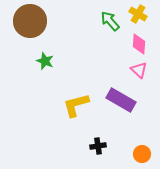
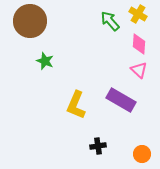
yellow L-shape: rotated 52 degrees counterclockwise
